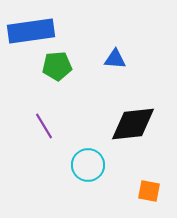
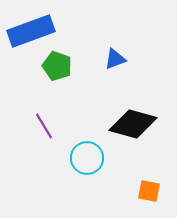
blue rectangle: rotated 12 degrees counterclockwise
blue triangle: rotated 25 degrees counterclockwise
green pentagon: rotated 24 degrees clockwise
black diamond: rotated 21 degrees clockwise
cyan circle: moved 1 px left, 7 px up
